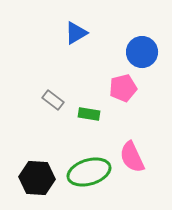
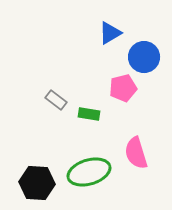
blue triangle: moved 34 px right
blue circle: moved 2 px right, 5 px down
gray rectangle: moved 3 px right
pink semicircle: moved 4 px right, 4 px up; rotated 8 degrees clockwise
black hexagon: moved 5 px down
